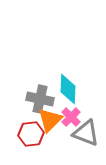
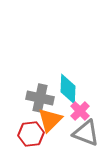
gray cross: moved 1 px up
pink cross: moved 9 px right, 6 px up
